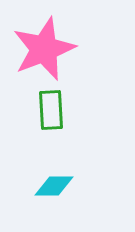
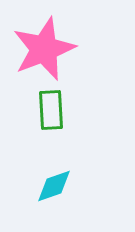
cyan diamond: rotated 18 degrees counterclockwise
